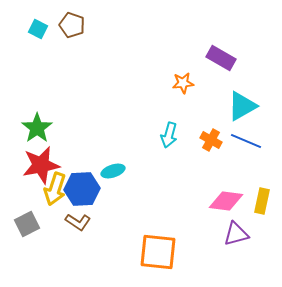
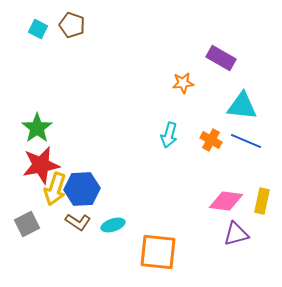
cyan triangle: rotated 36 degrees clockwise
cyan ellipse: moved 54 px down
